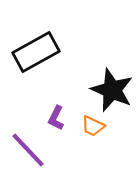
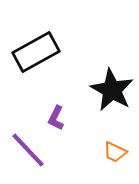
black star: rotated 6 degrees clockwise
orange trapezoid: moved 22 px right, 26 px down
